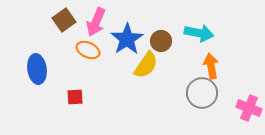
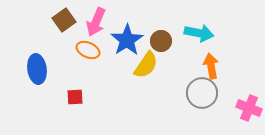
blue star: moved 1 px down
